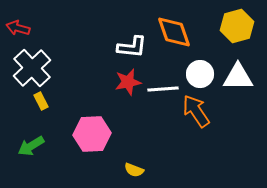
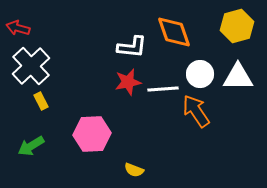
white cross: moved 1 px left, 2 px up
